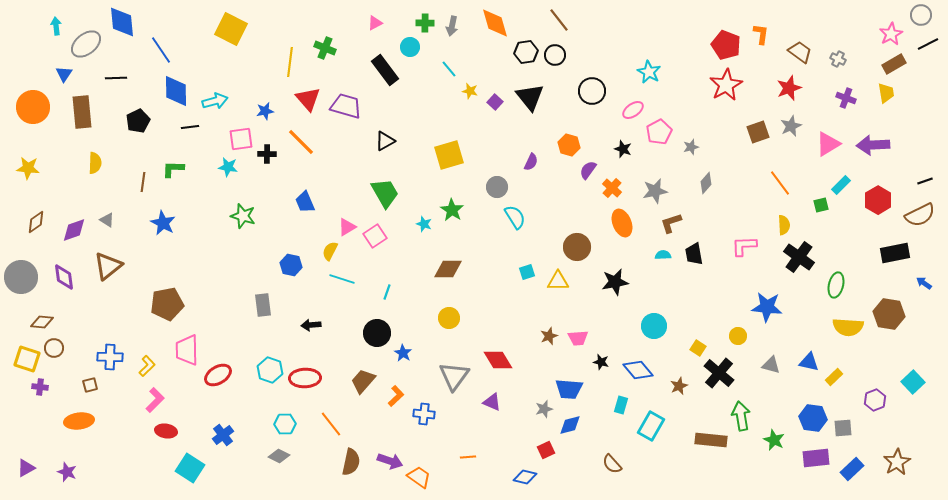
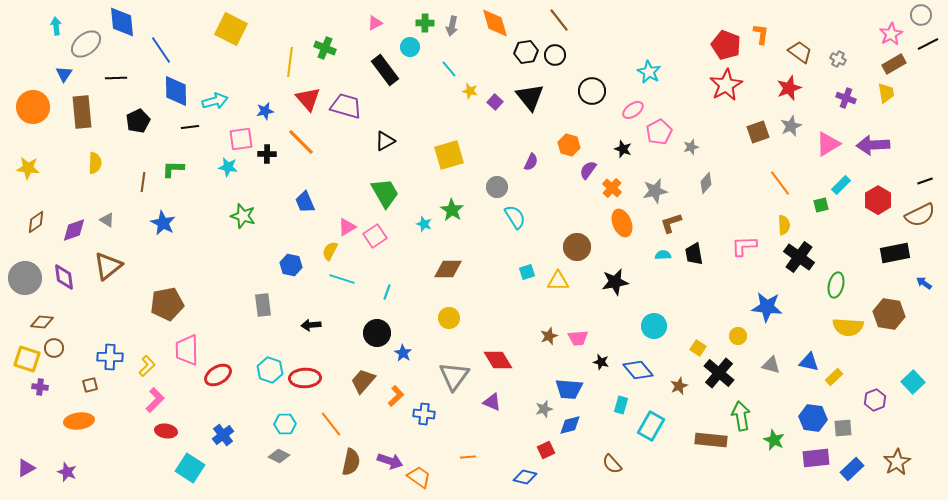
gray circle at (21, 277): moved 4 px right, 1 px down
